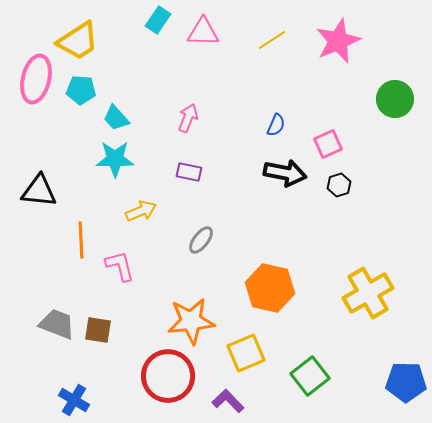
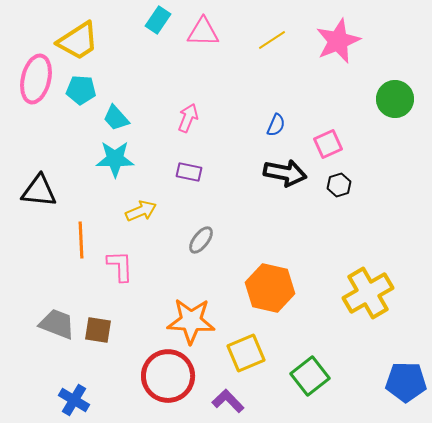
pink L-shape: rotated 12 degrees clockwise
orange star: rotated 9 degrees clockwise
